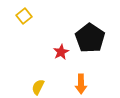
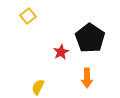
yellow square: moved 4 px right
orange arrow: moved 6 px right, 6 px up
